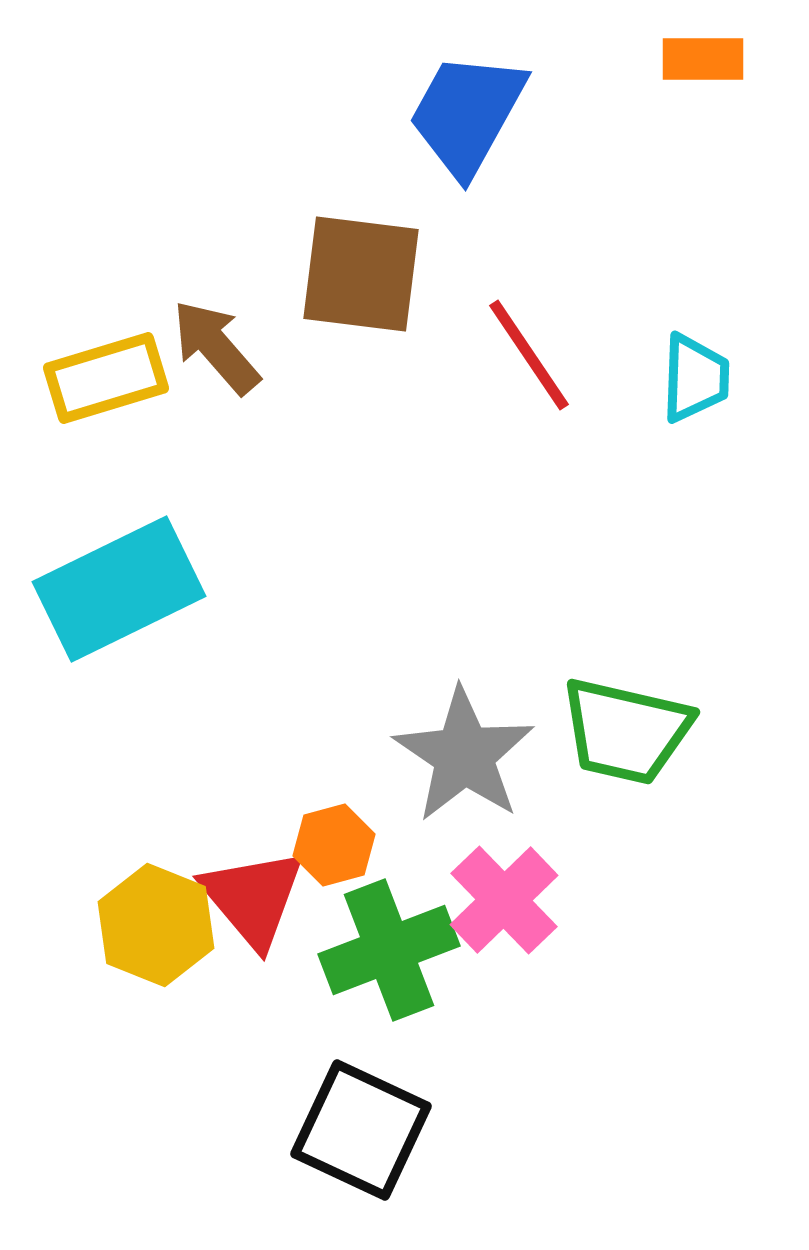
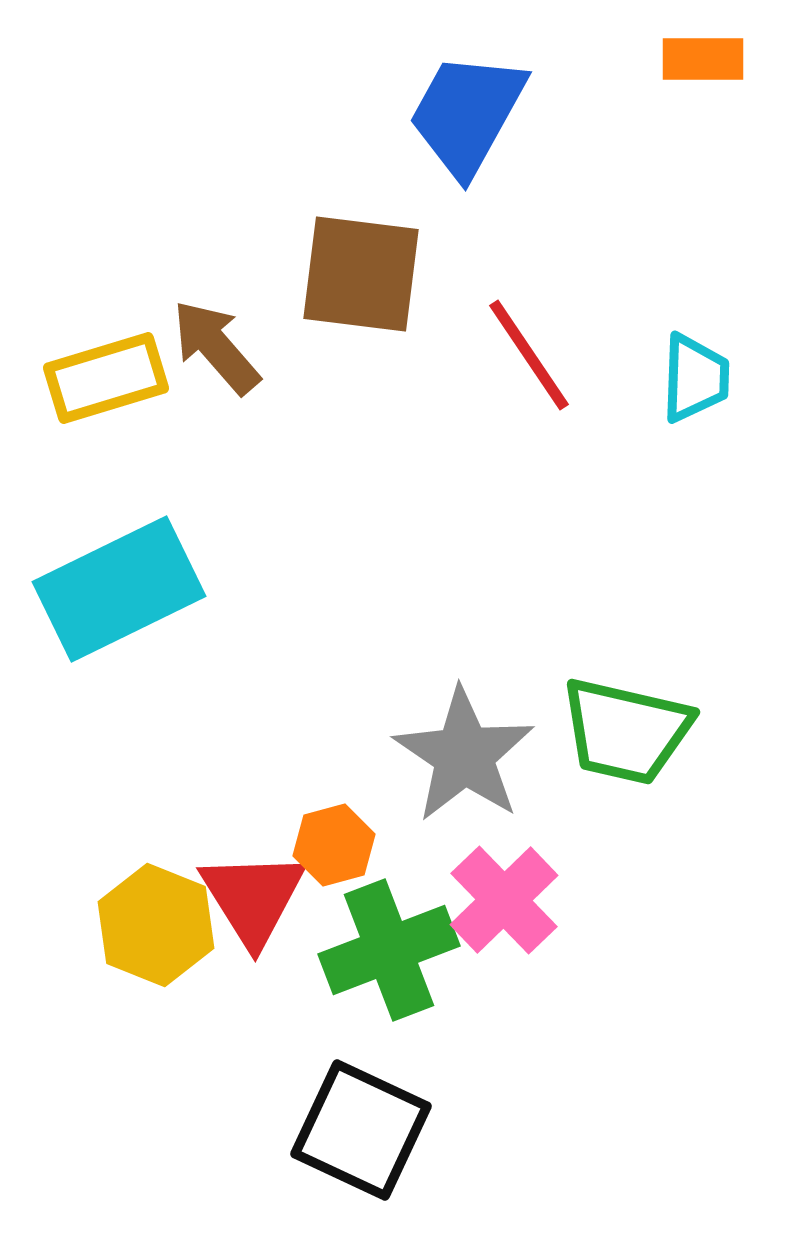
red triangle: rotated 8 degrees clockwise
